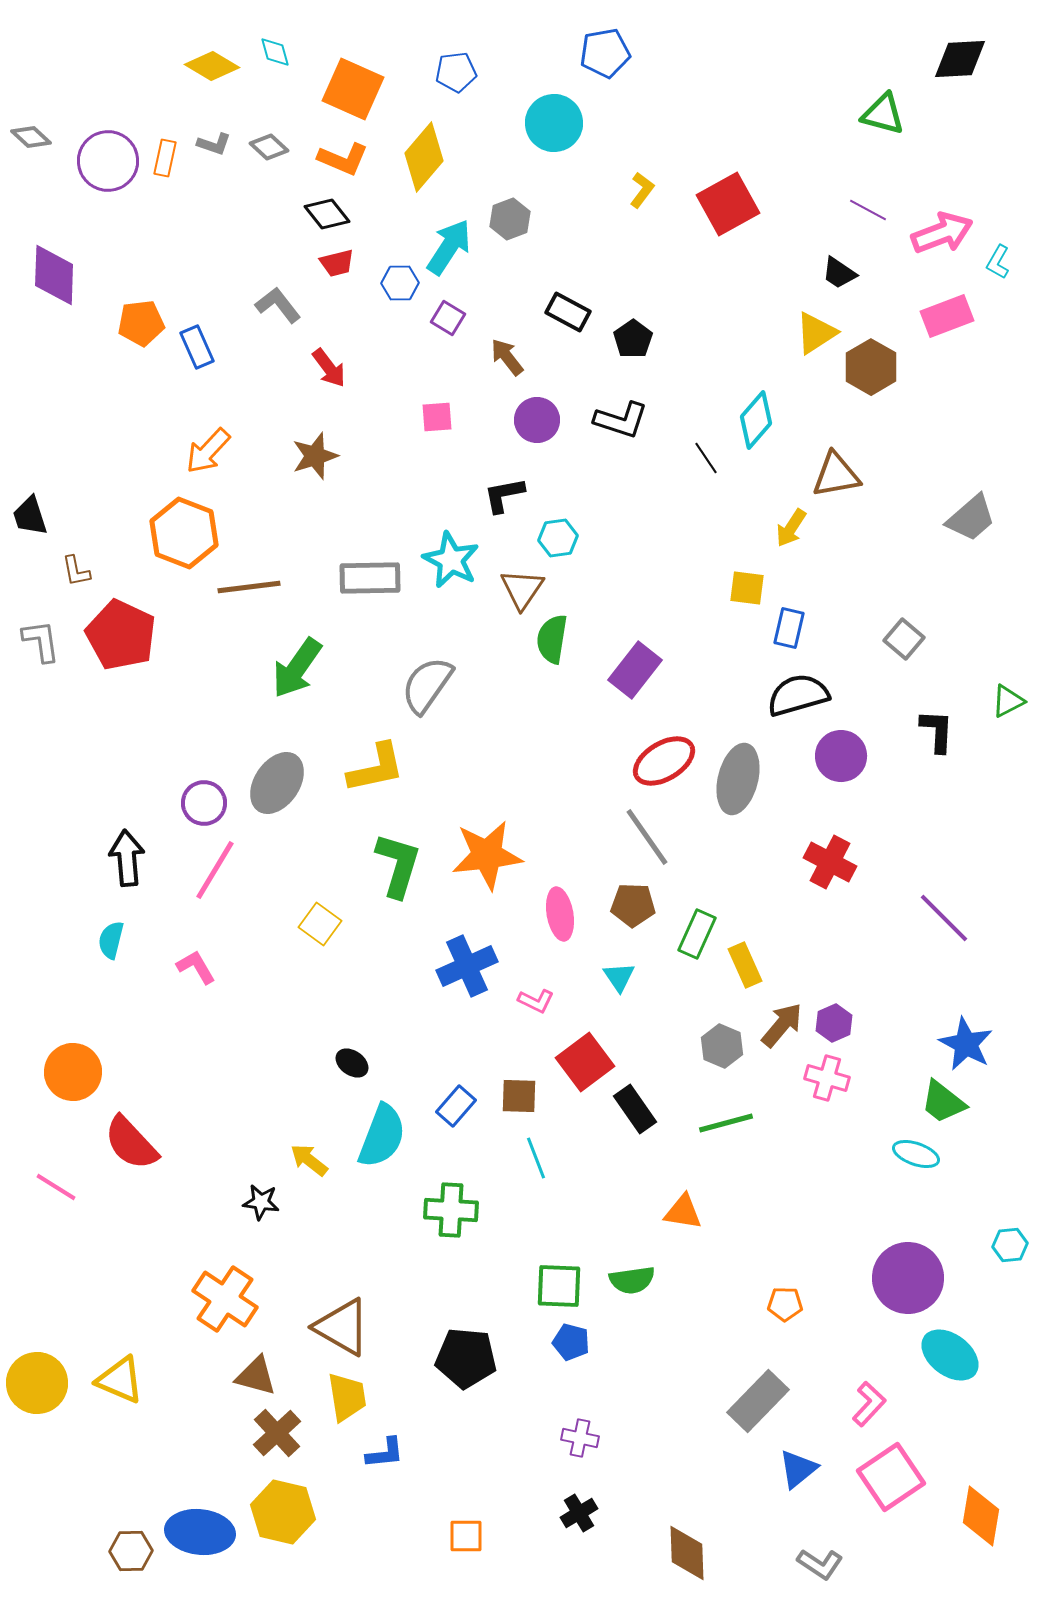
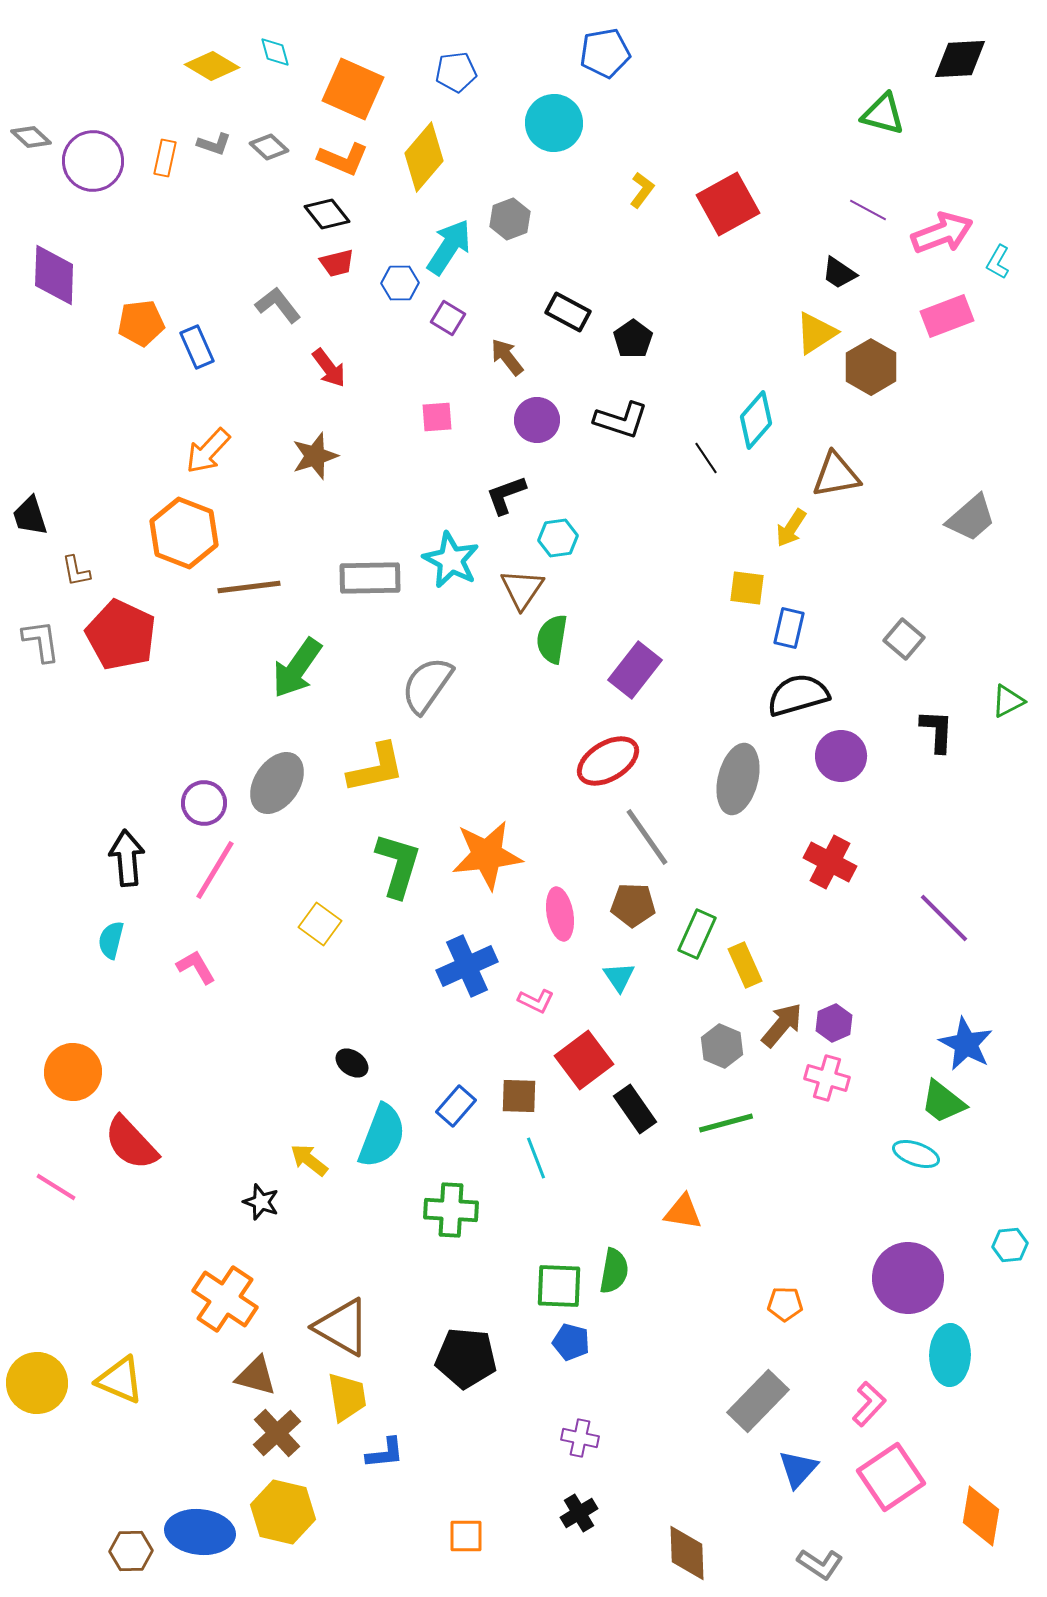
purple circle at (108, 161): moved 15 px left
black L-shape at (504, 495): moved 2 px right; rotated 9 degrees counterclockwise
red ellipse at (664, 761): moved 56 px left
red square at (585, 1062): moved 1 px left, 2 px up
black star at (261, 1202): rotated 12 degrees clockwise
green semicircle at (632, 1280): moved 18 px left, 9 px up; rotated 72 degrees counterclockwise
cyan ellipse at (950, 1355): rotated 54 degrees clockwise
blue triangle at (798, 1469): rotated 9 degrees counterclockwise
